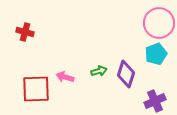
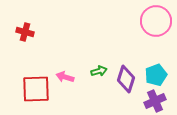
pink circle: moved 3 px left, 2 px up
cyan pentagon: moved 21 px down
purple diamond: moved 5 px down
